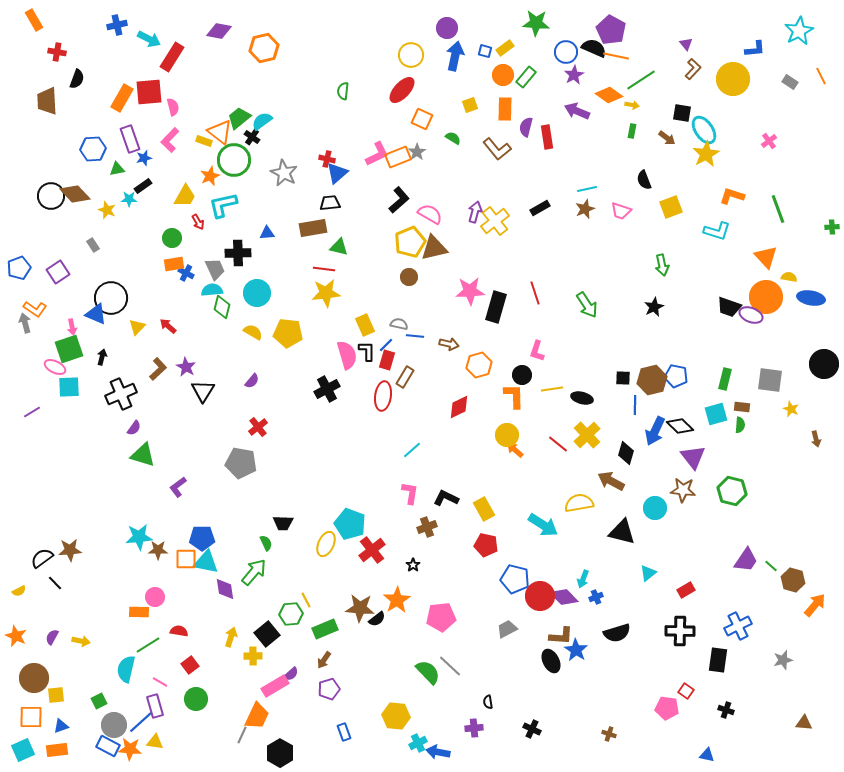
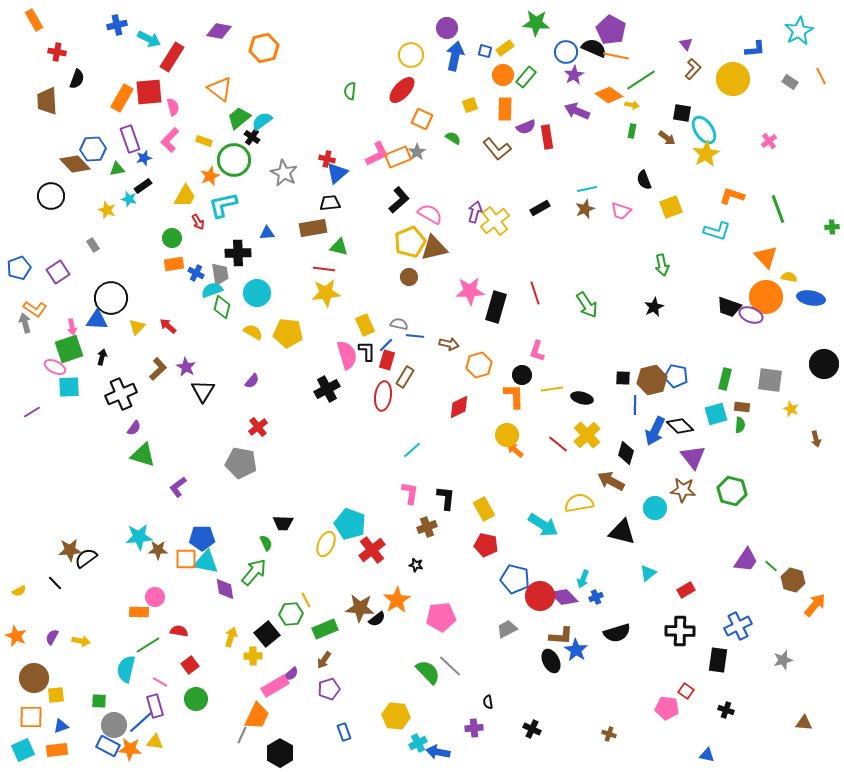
green semicircle at (343, 91): moved 7 px right
purple semicircle at (526, 127): rotated 126 degrees counterclockwise
orange triangle at (220, 132): moved 43 px up
brown diamond at (75, 194): moved 30 px up
cyan star at (129, 199): rotated 14 degrees clockwise
gray trapezoid at (215, 269): moved 5 px right, 5 px down; rotated 15 degrees clockwise
blue cross at (186, 273): moved 10 px right
cyan semicircle at (212, 290): rotated 15 degrees counterclockwise
blue triangle at (96, 314): moved 1 px right, 6 px down; rotated 20 degrees counterclockwise
black L-shape at (446, 498): rotated 70 degrees clockwise
black semicircle at (42, 558): moved 44 px right
black star at (413, 565): moved 3 px right; rotated 24 degrees counterclockwise
green square at (99, 701): rotated 28 degrees clockwise
